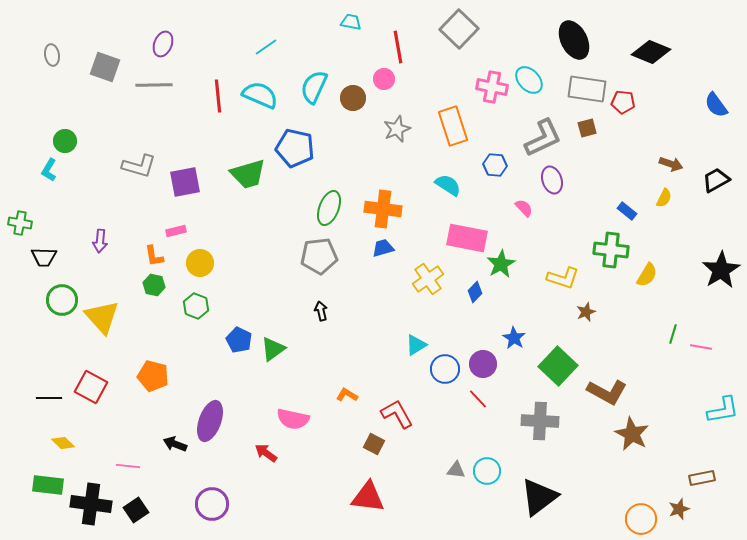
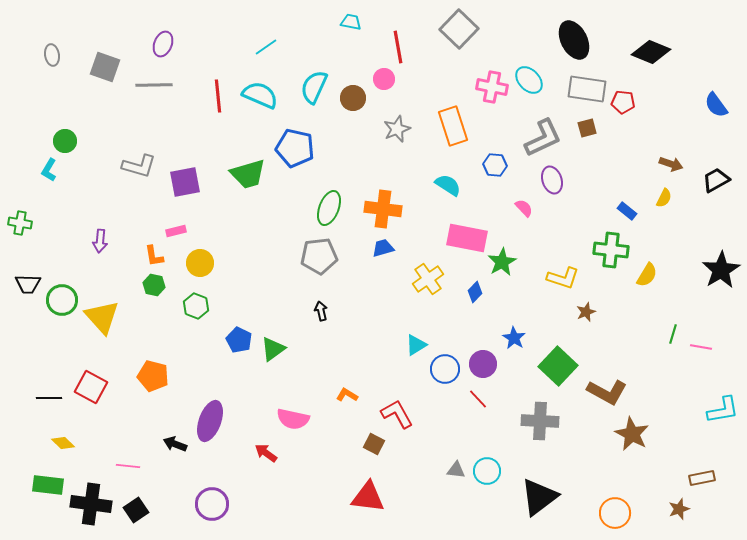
black trapezoid at (44, 257): moved 16 px left, 27 px down
green star at (501, 264): moved 1 px right, 2 px up
orange circle at (641, 519): moved 26 px left, 6 px up
